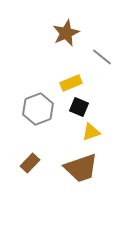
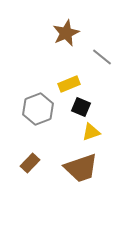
yellow rectangle: moved 2 px left, 1 px down
black square: moved 2 px right
